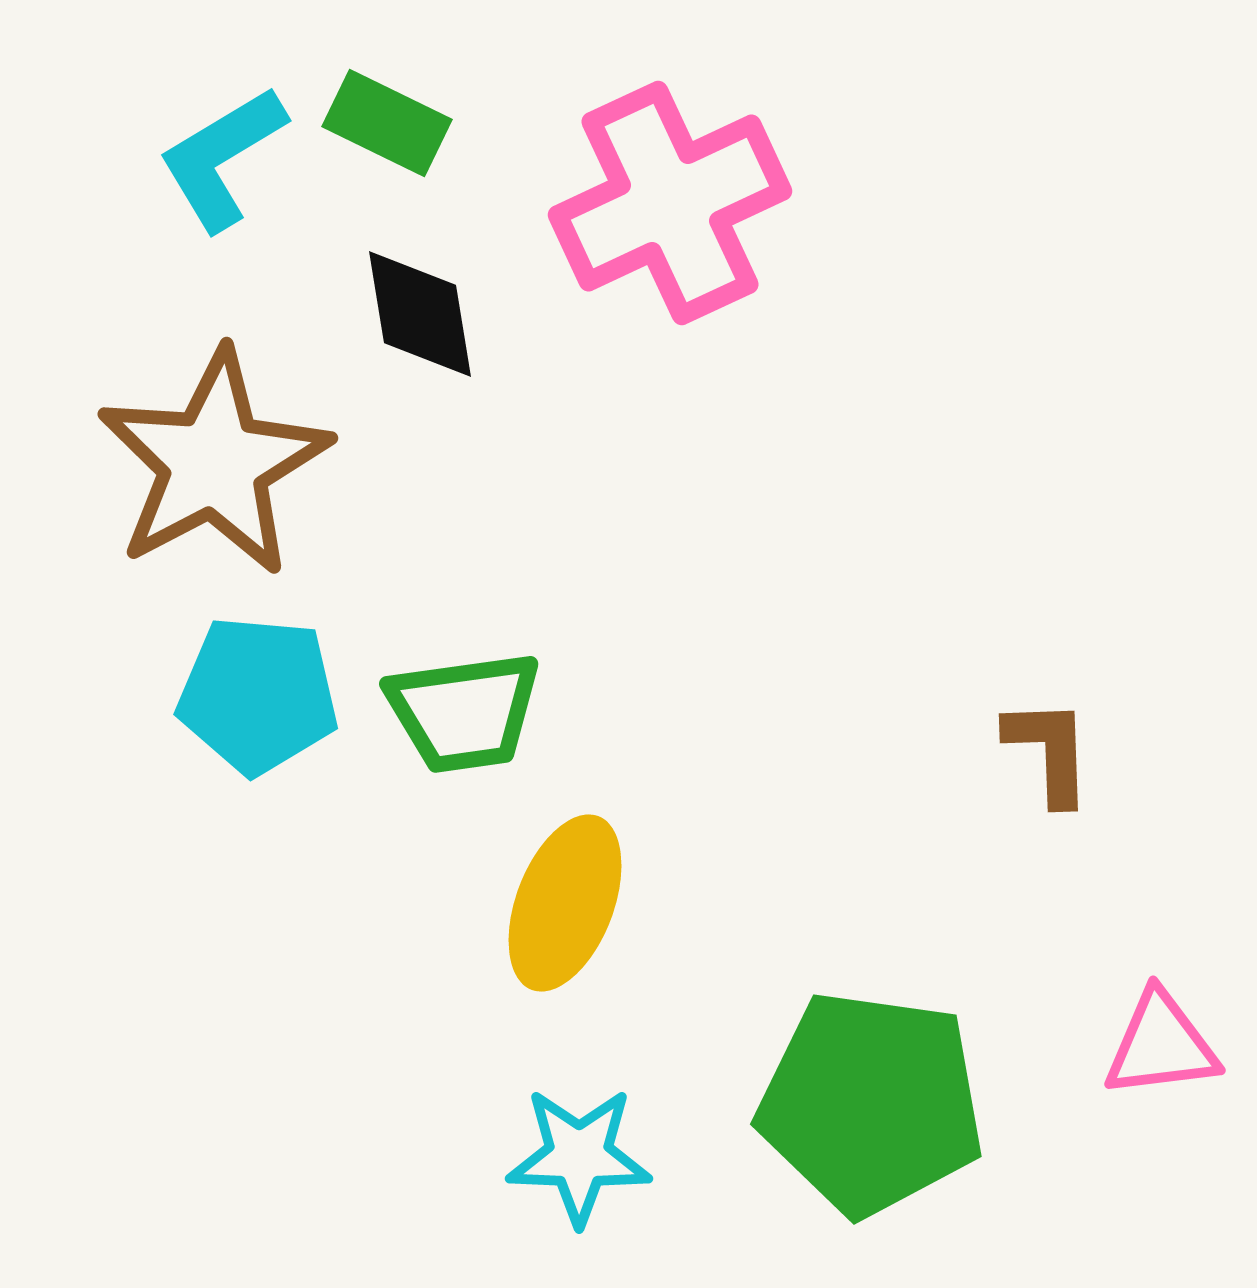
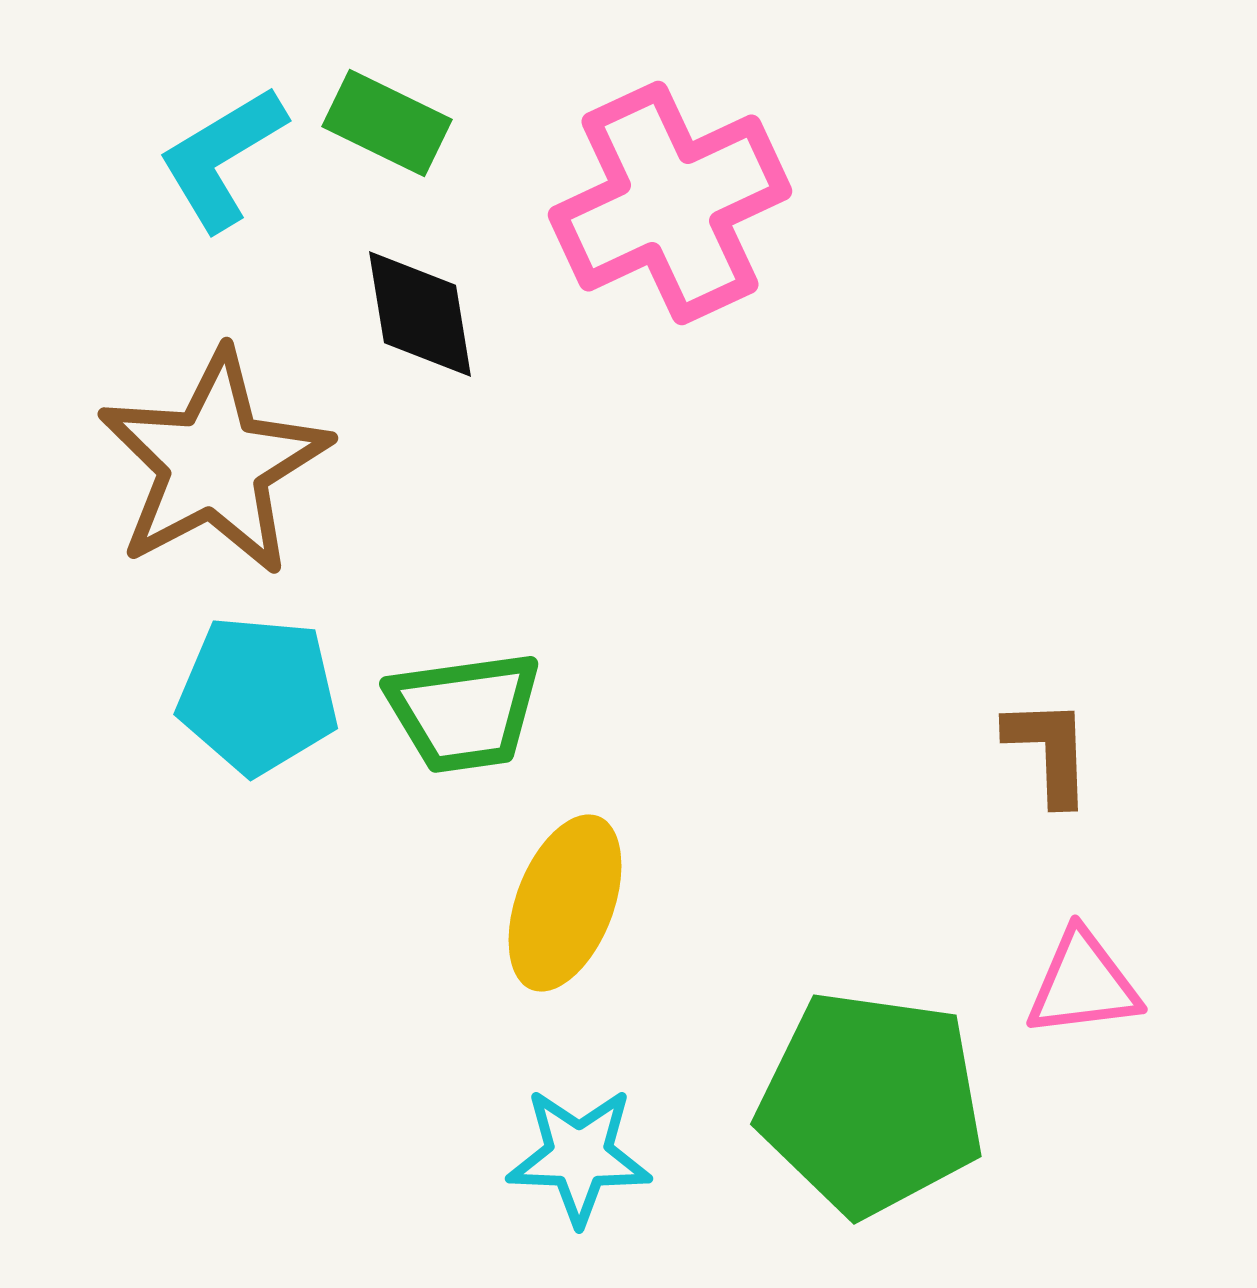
pink triangle: moved 78 px left, 61 px up
